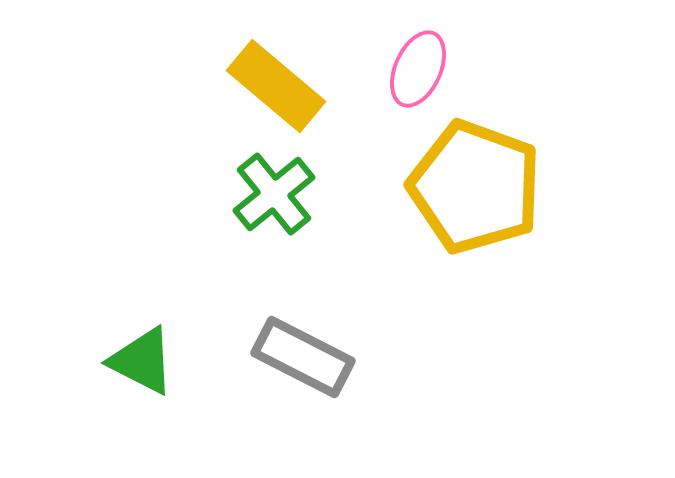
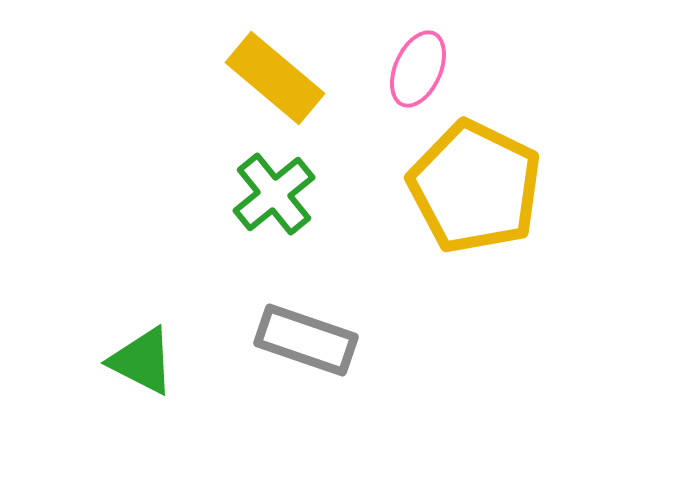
yellow rectangle: moved 1 px left, 8 px up
yellow pentagon: rotated 6 degrees clockwise
gray rectangle: moved 3 px right, 17 px up; rotated 8 degrees counterclockwise
